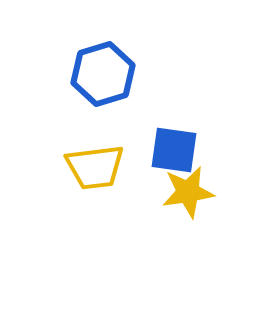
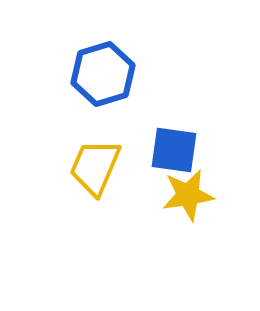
yellow trapezoid: rotated 120 degrees clockwise
yellow star: moved 3 px down
